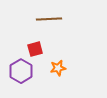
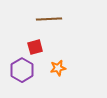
red square: moved 2 px up
purple hexagon: moved 1 px right, 1 px up
